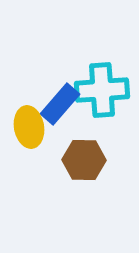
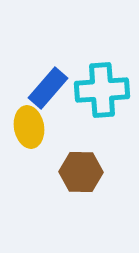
blue rectangle: moved 12 px left, 16 px up
brown hexagon: moved 3 px left, 12 px down
